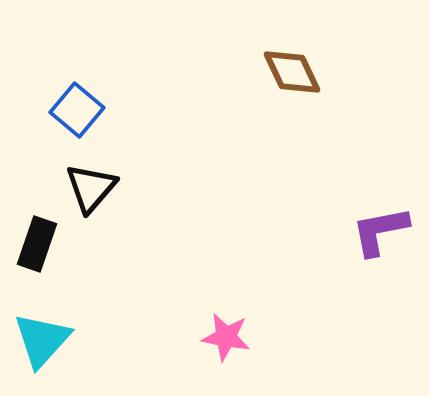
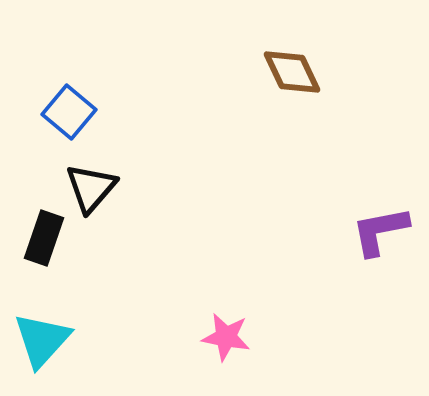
blue square: moved 8 px left, 2 px down
black rectangle: moved 7 px right, 6 px up
